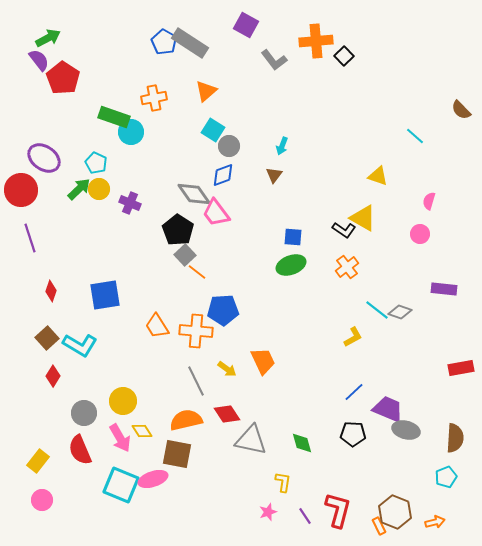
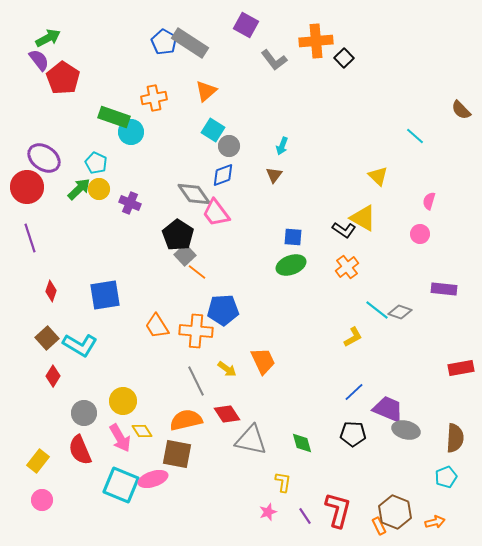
black square at (344, 56): moved 2 px down
yellow triangle at (378, 176): rotated 25 degrees clockwise
red circle at (21, 190): moved 6 px right, 3 px up
black pentagon at (178, 230): moved 5 px down
